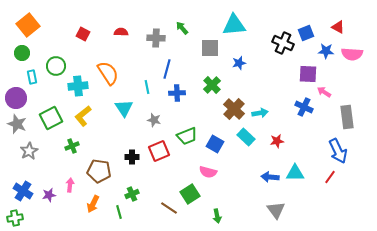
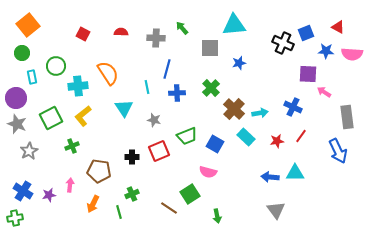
green cross at (212, 85): moved 1 px left, 3 px down
blue cross at (304, 107): moved 11 px left
red line at (330, 177): moved 29 px left, 41 px up
